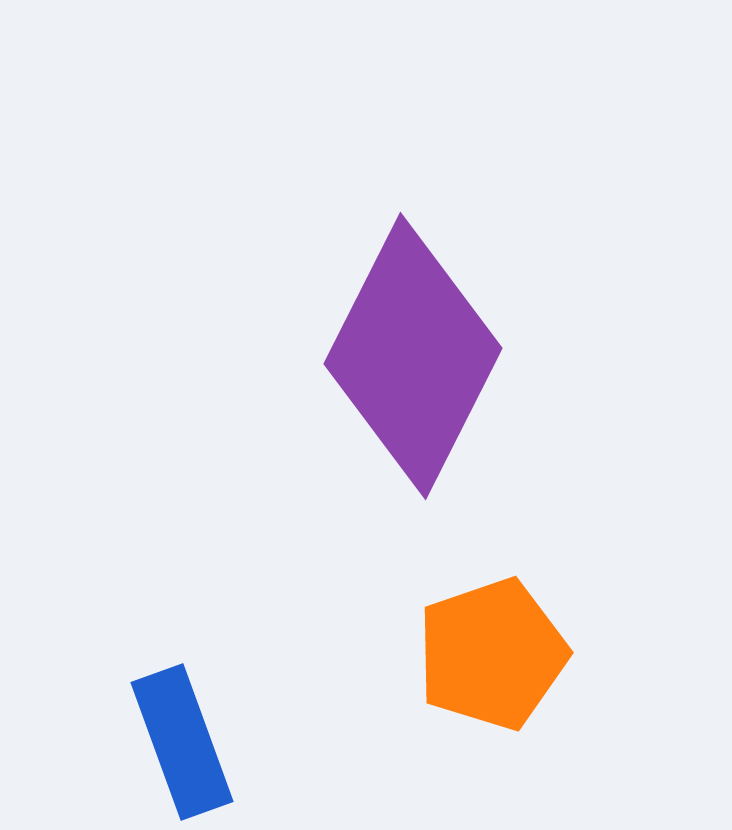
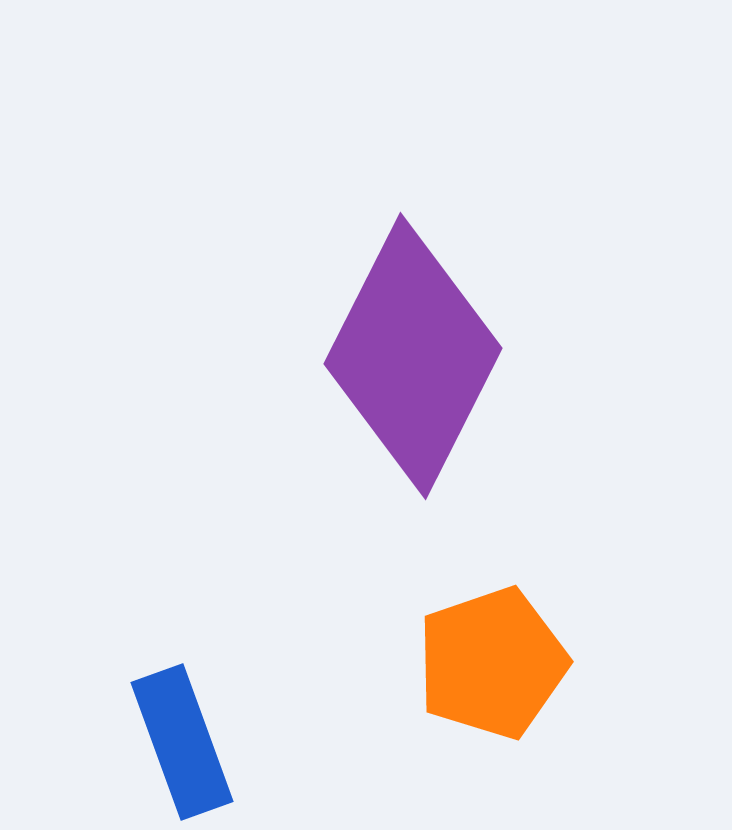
orange pentagon: moved 9 px down
